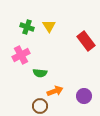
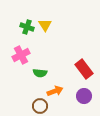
yellow triangle: moved 4 px left, 1 px up
red rectangle: moved 2 px left, 28 px down
